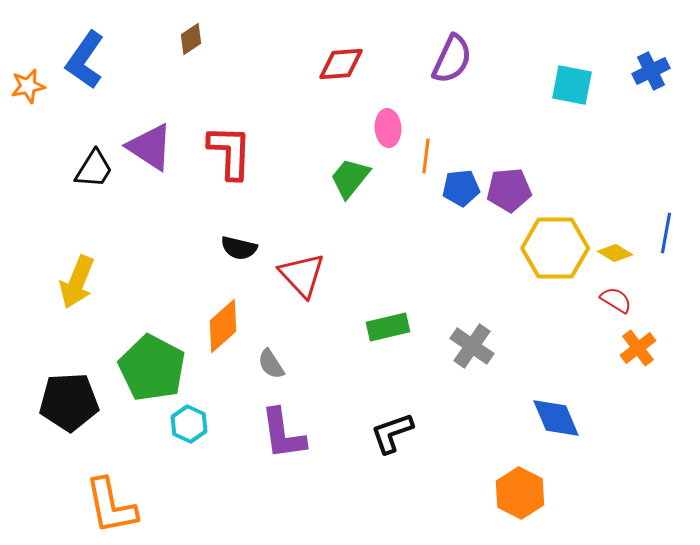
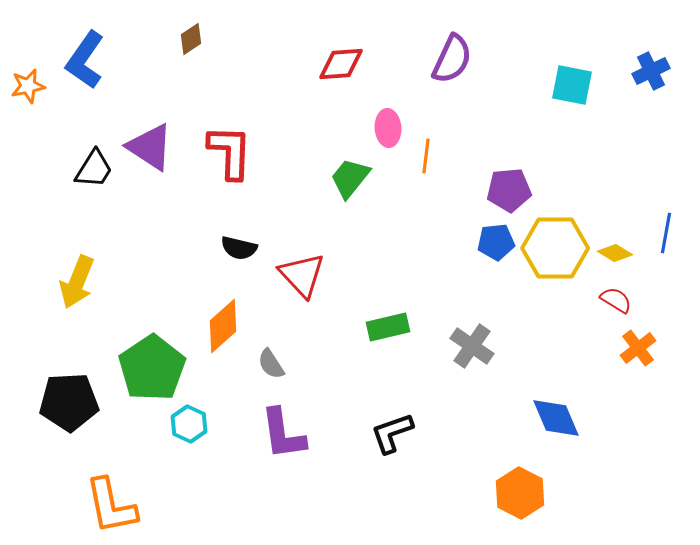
blue pentagon: moved 35 px right, 54 px down
green pentagon: rotated 10 degrees clockwise
